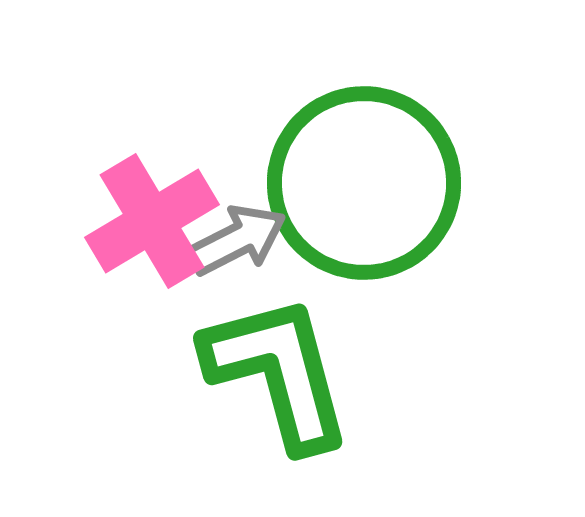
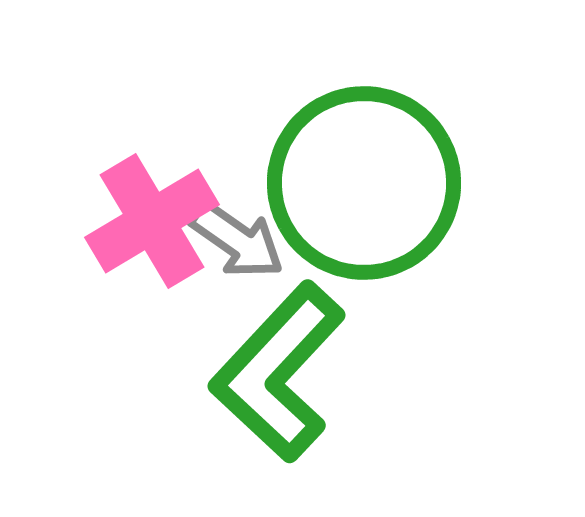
gray arrow: rotated 62 degrees clockwise
green L-shape: rotated 122 degrees counterclockwise
